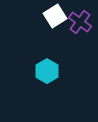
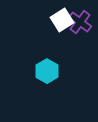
white square: moved 7 px right, 4 px down
